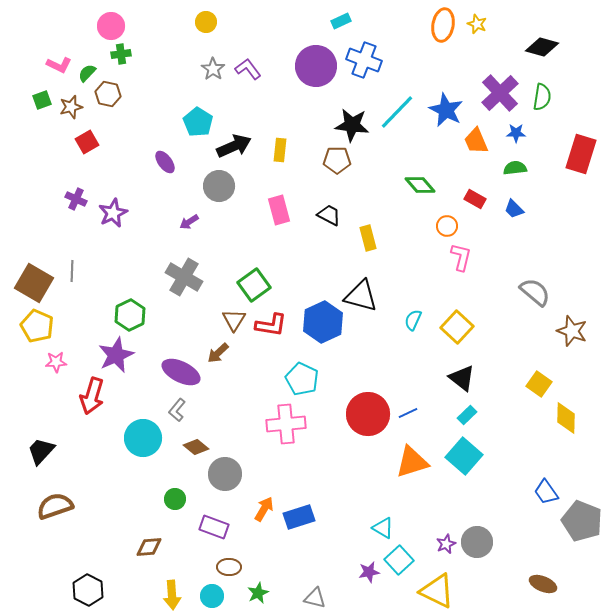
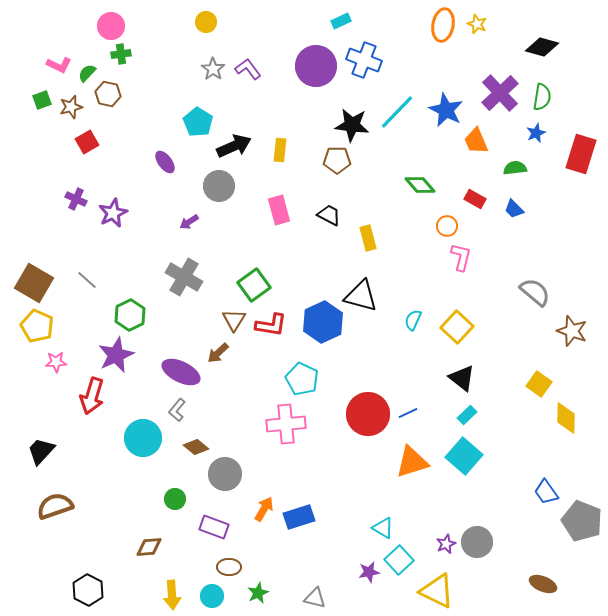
blue star at (516, 133): moved 20 px right; rotated 24 degrees counterclockwise
gray line at (72, 271): moved 15 px right, 9 px down; rotated 50 degrees counterclockwise
